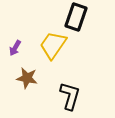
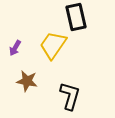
black rectangle: rotated 32 degrees counterclockwise
brown star: moved 3 px down
